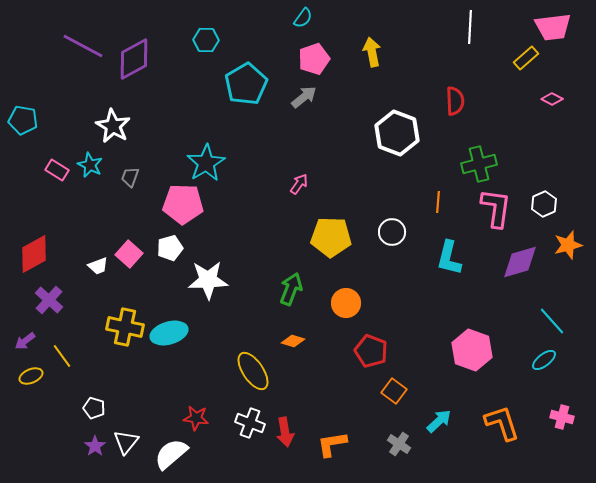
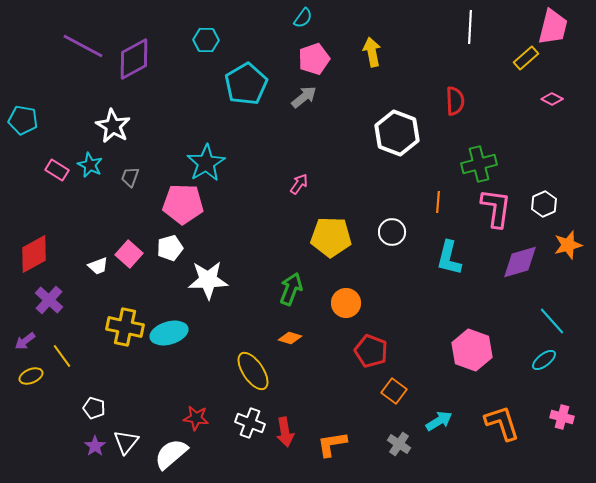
pink trapezoid at (553, 27): rotated 69 degrees counterclockwise
orange diamond at (293, 341): moved 3 px left, 3 px up
cyan arrow at (439, 421): rotated 12 degrees clockwise
